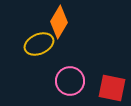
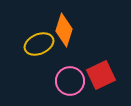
orange diamond: moved 5 px right, 8 px down; rotated 12 degrees counterclockwise
red square: moved 11 px left, 13 px up; rotated 36 degrees counterclockwise
